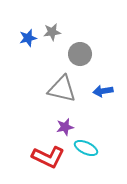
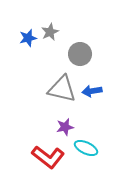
gray star: moved 2 px left; rotated 18 degrees counterclockwise
blue arrow: moved 11 px left
red L-shape: rotated 12 degrees clockwise
